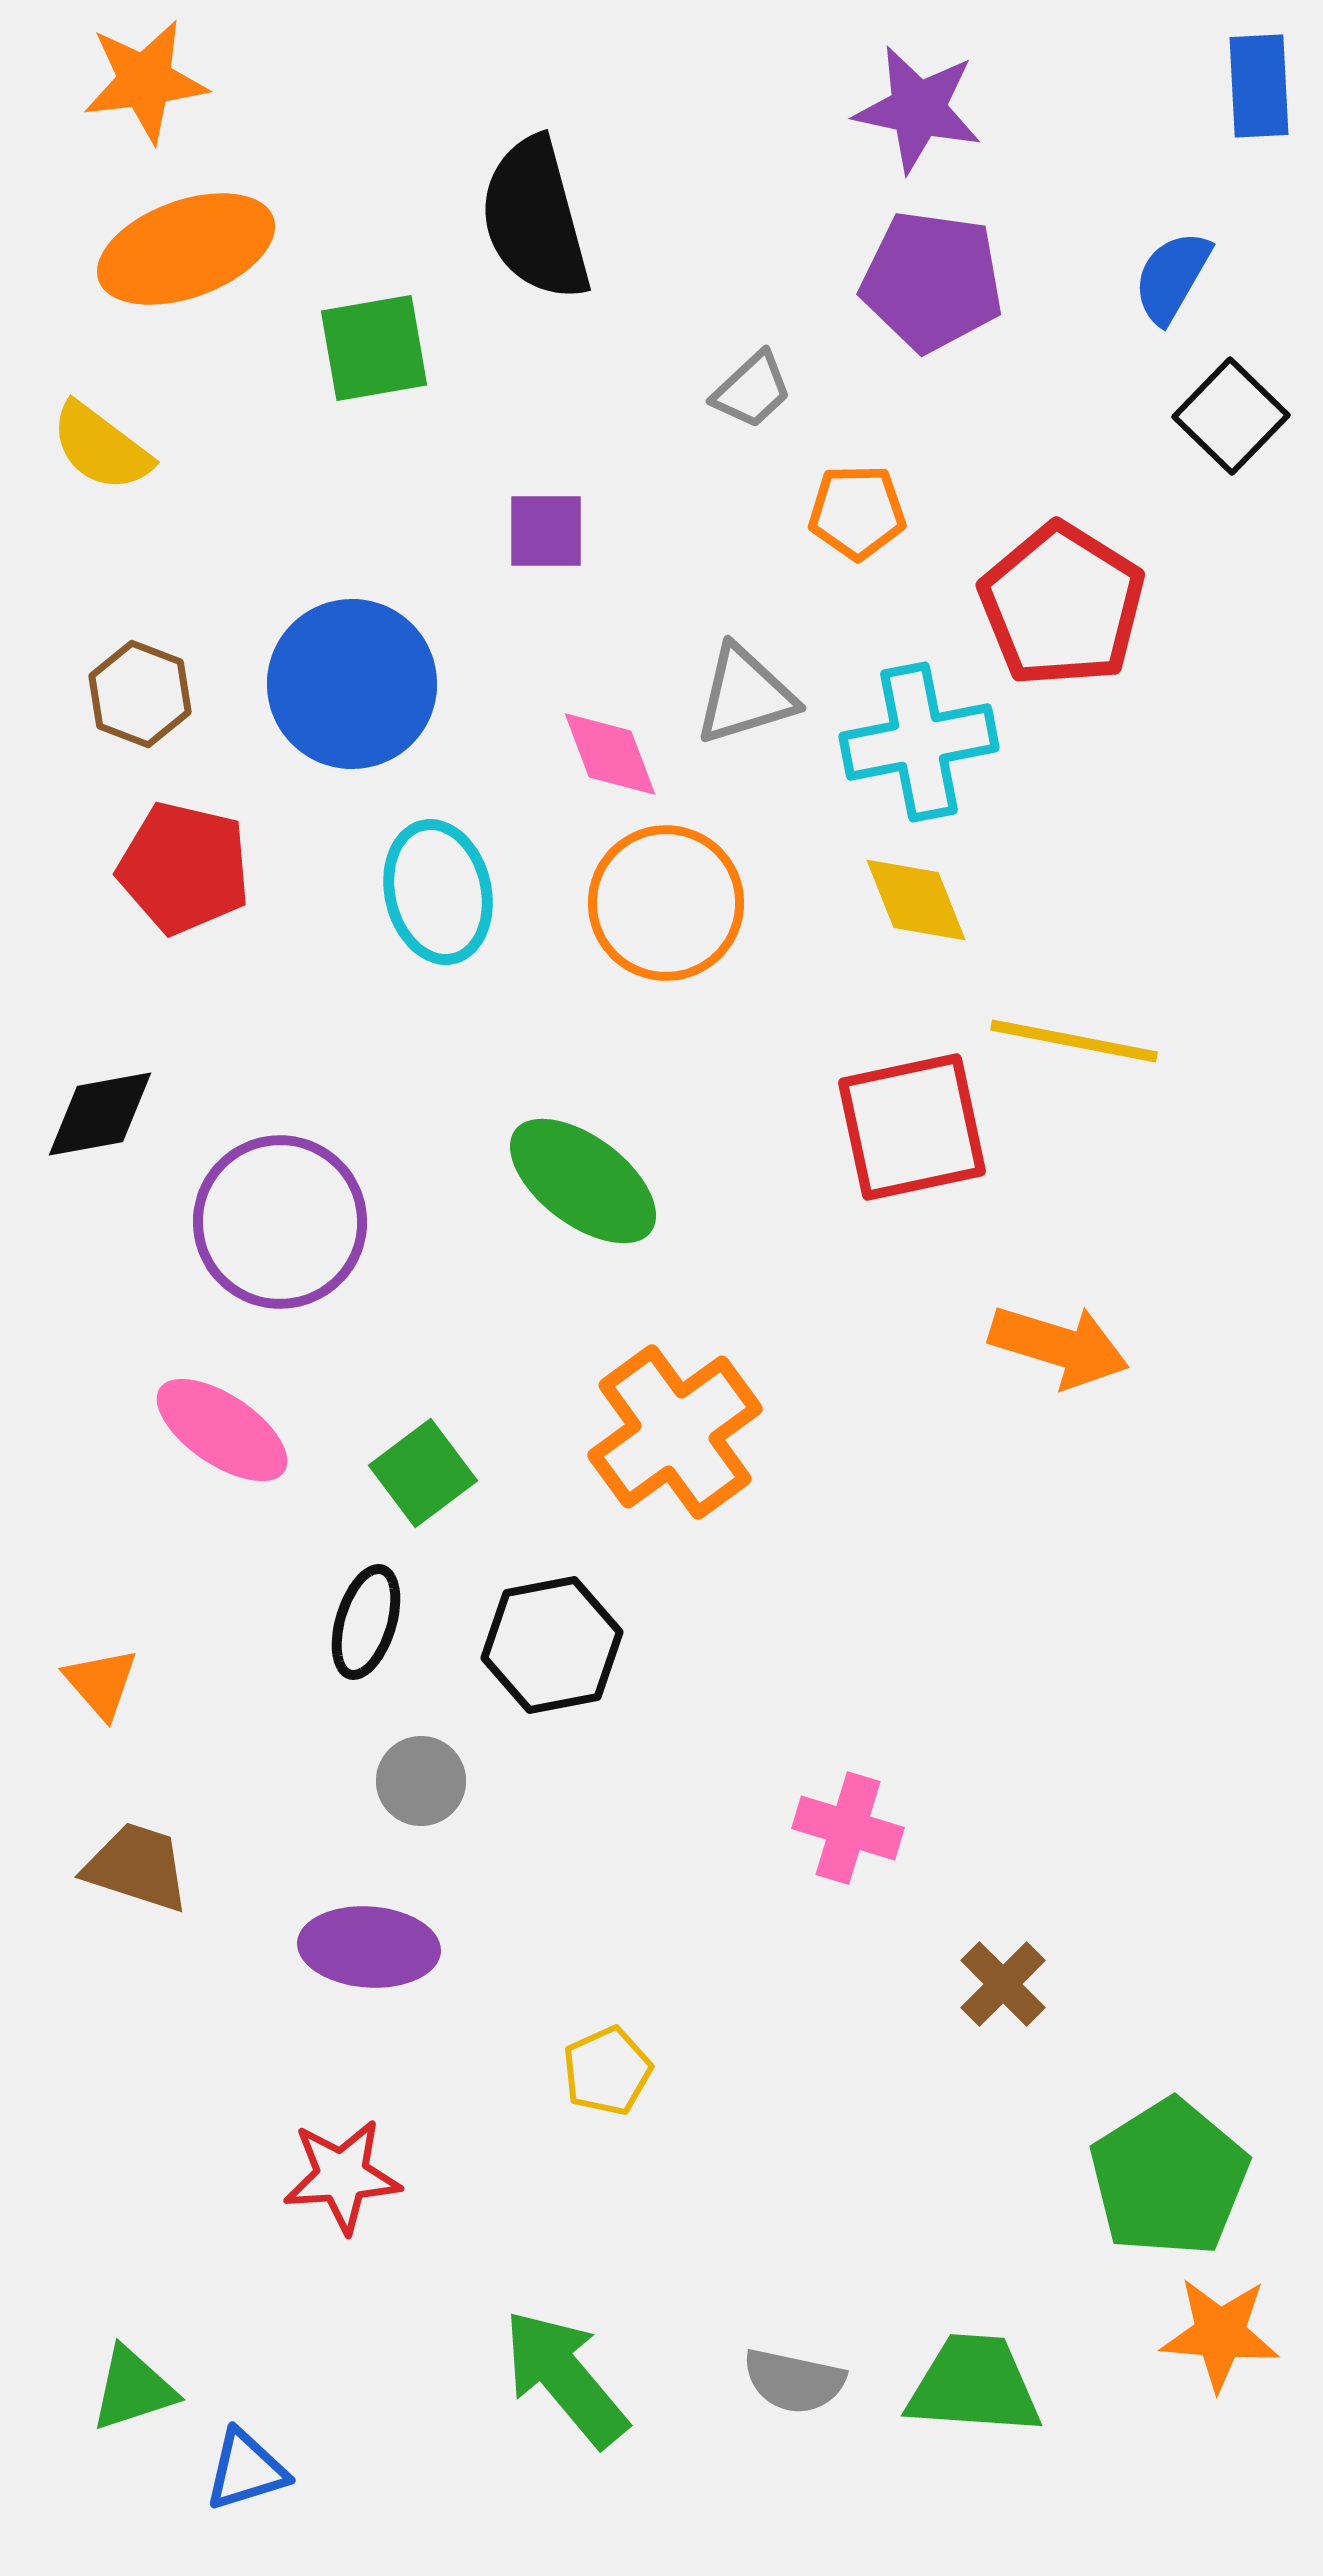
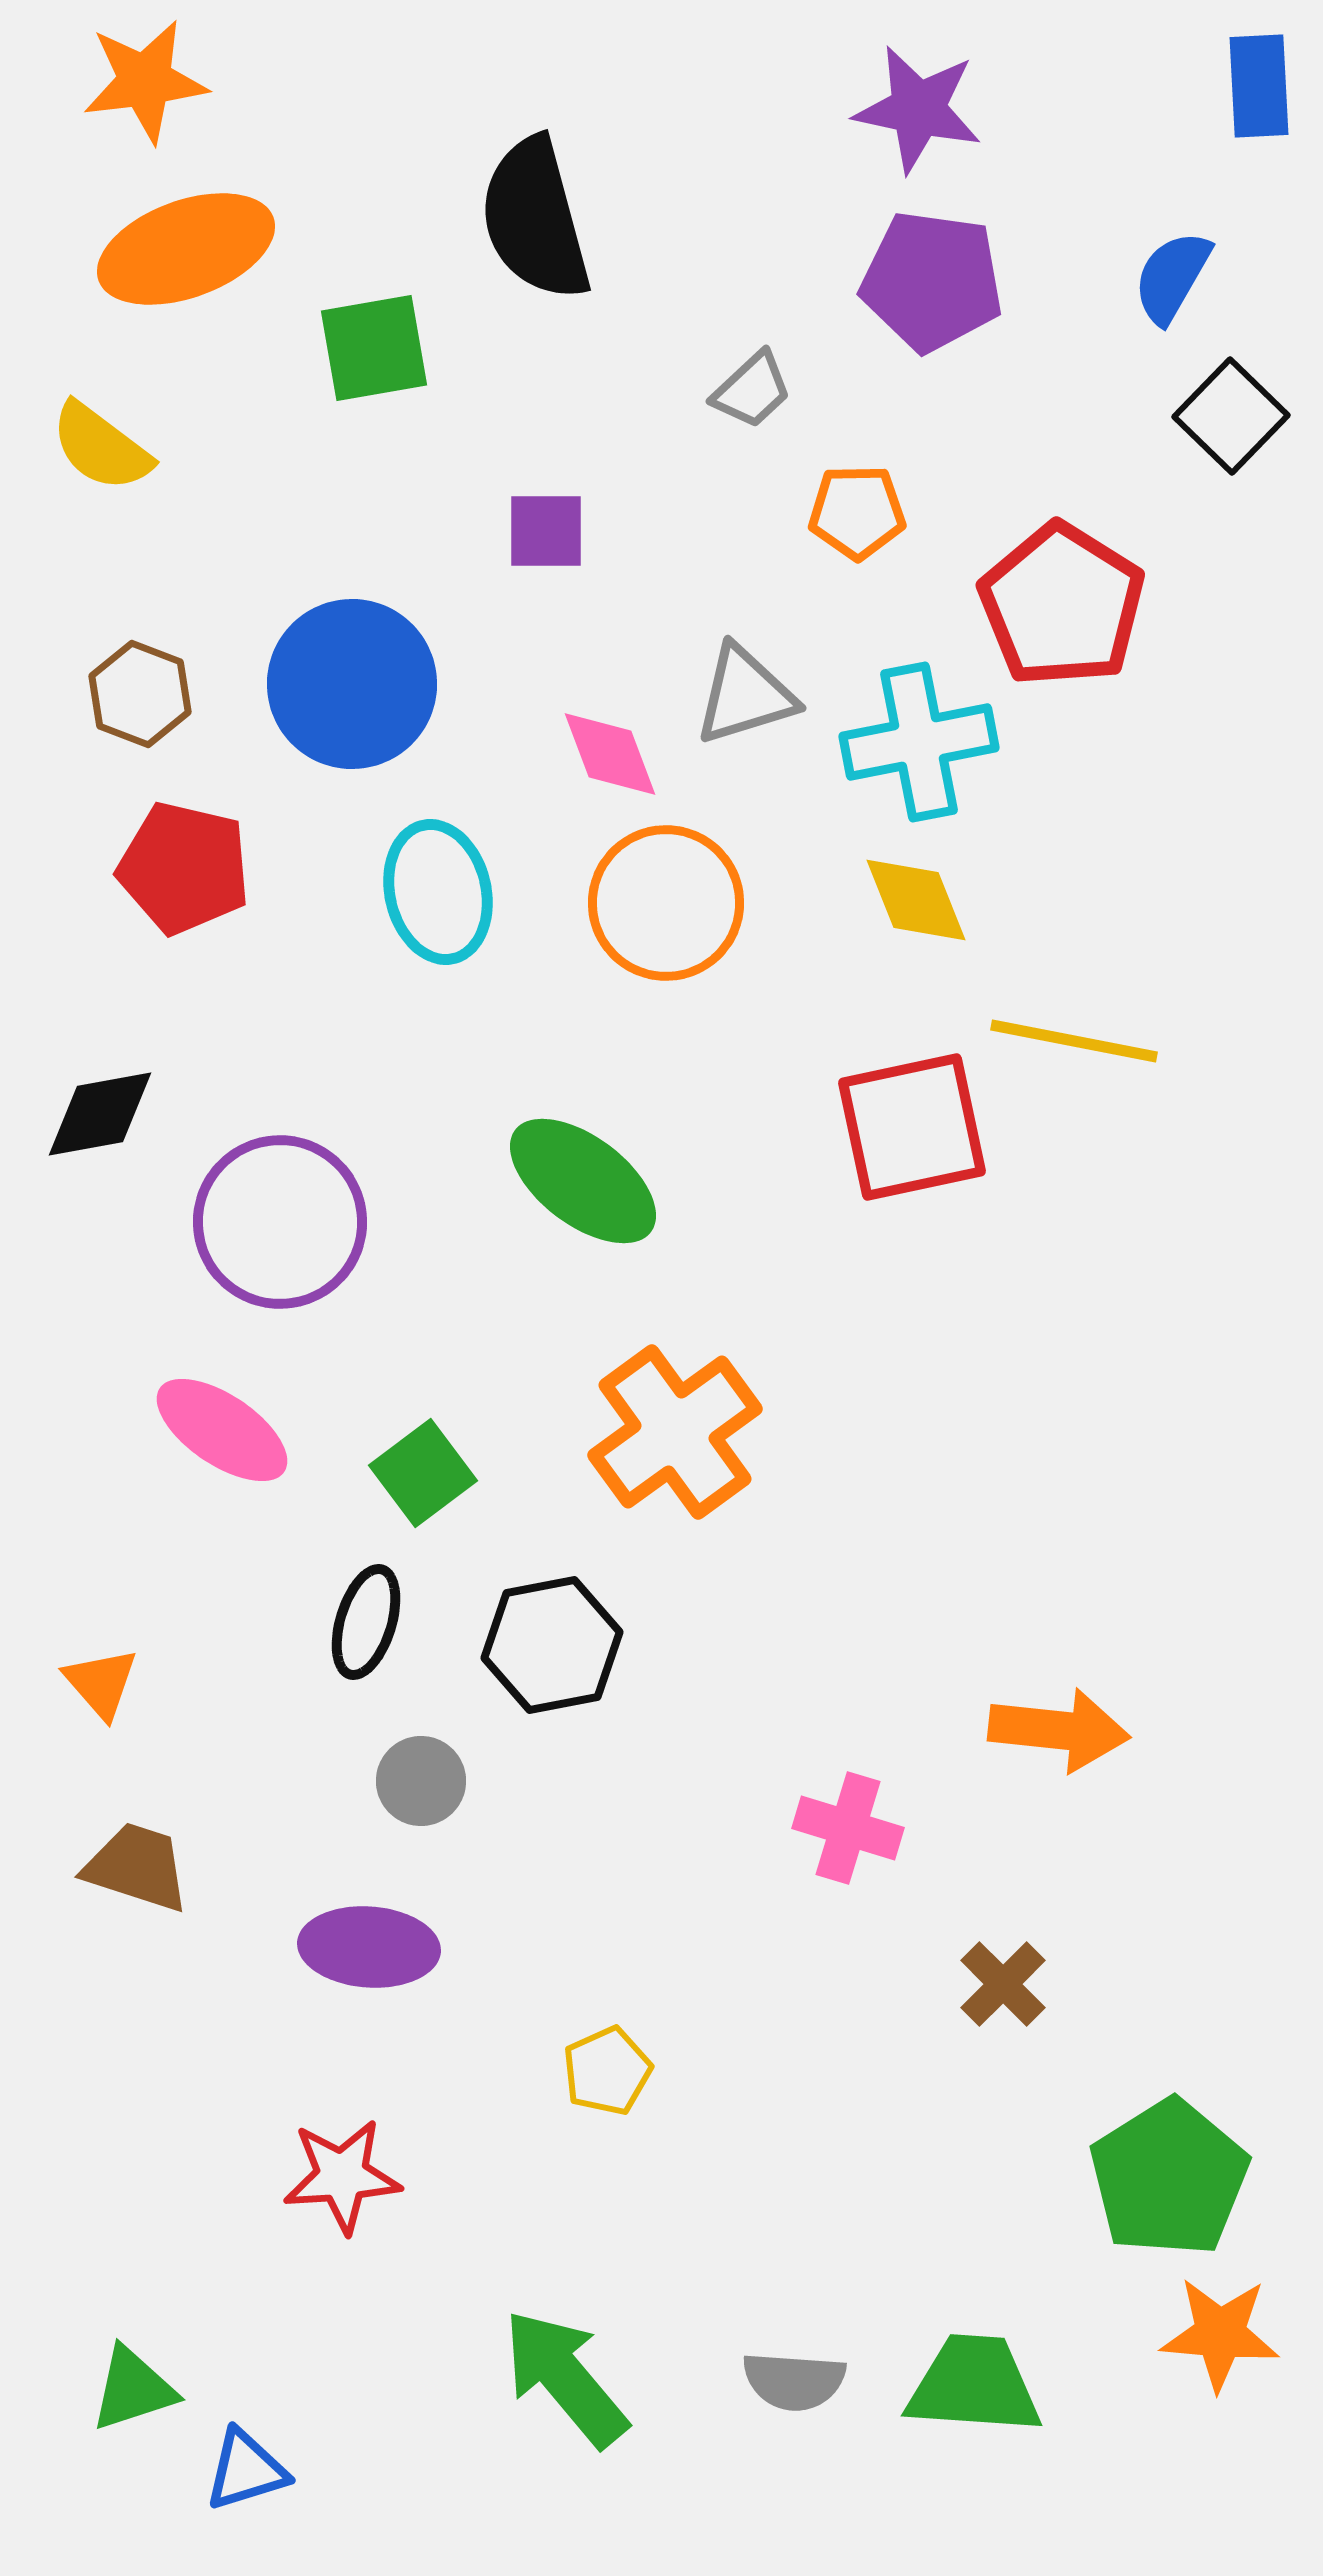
orange arrow at (1059, 1346): moved 384 px down; rotated 11 degrees counterclockwise
gray semicircle at (794, 2381): rotated 8 degrees counterclockwise
